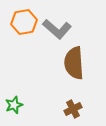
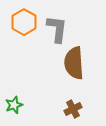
orange hexagon: rotated 20 degrees counterclockwise
gray L-shape: rotated 124 degrees counterclockwise
